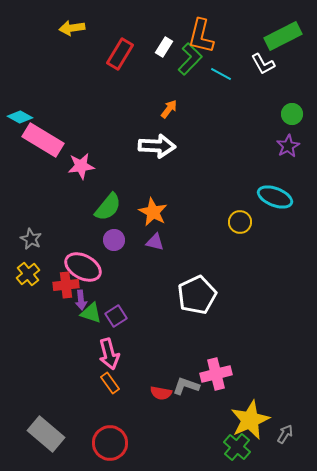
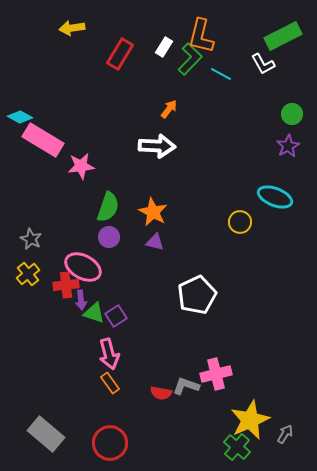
green semicircle: rotated 20 degrees counterclockwise
purple circle: moved 5 px left, 3 px up
green triangle: moved 3 px right
